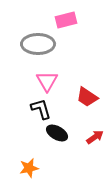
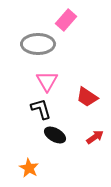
pink rectangle: rotated 35 degrees counterclockwise
black ellipse: moved 2 px left, 2 px down
orange star: rotated 30 degrees counterclockwise
